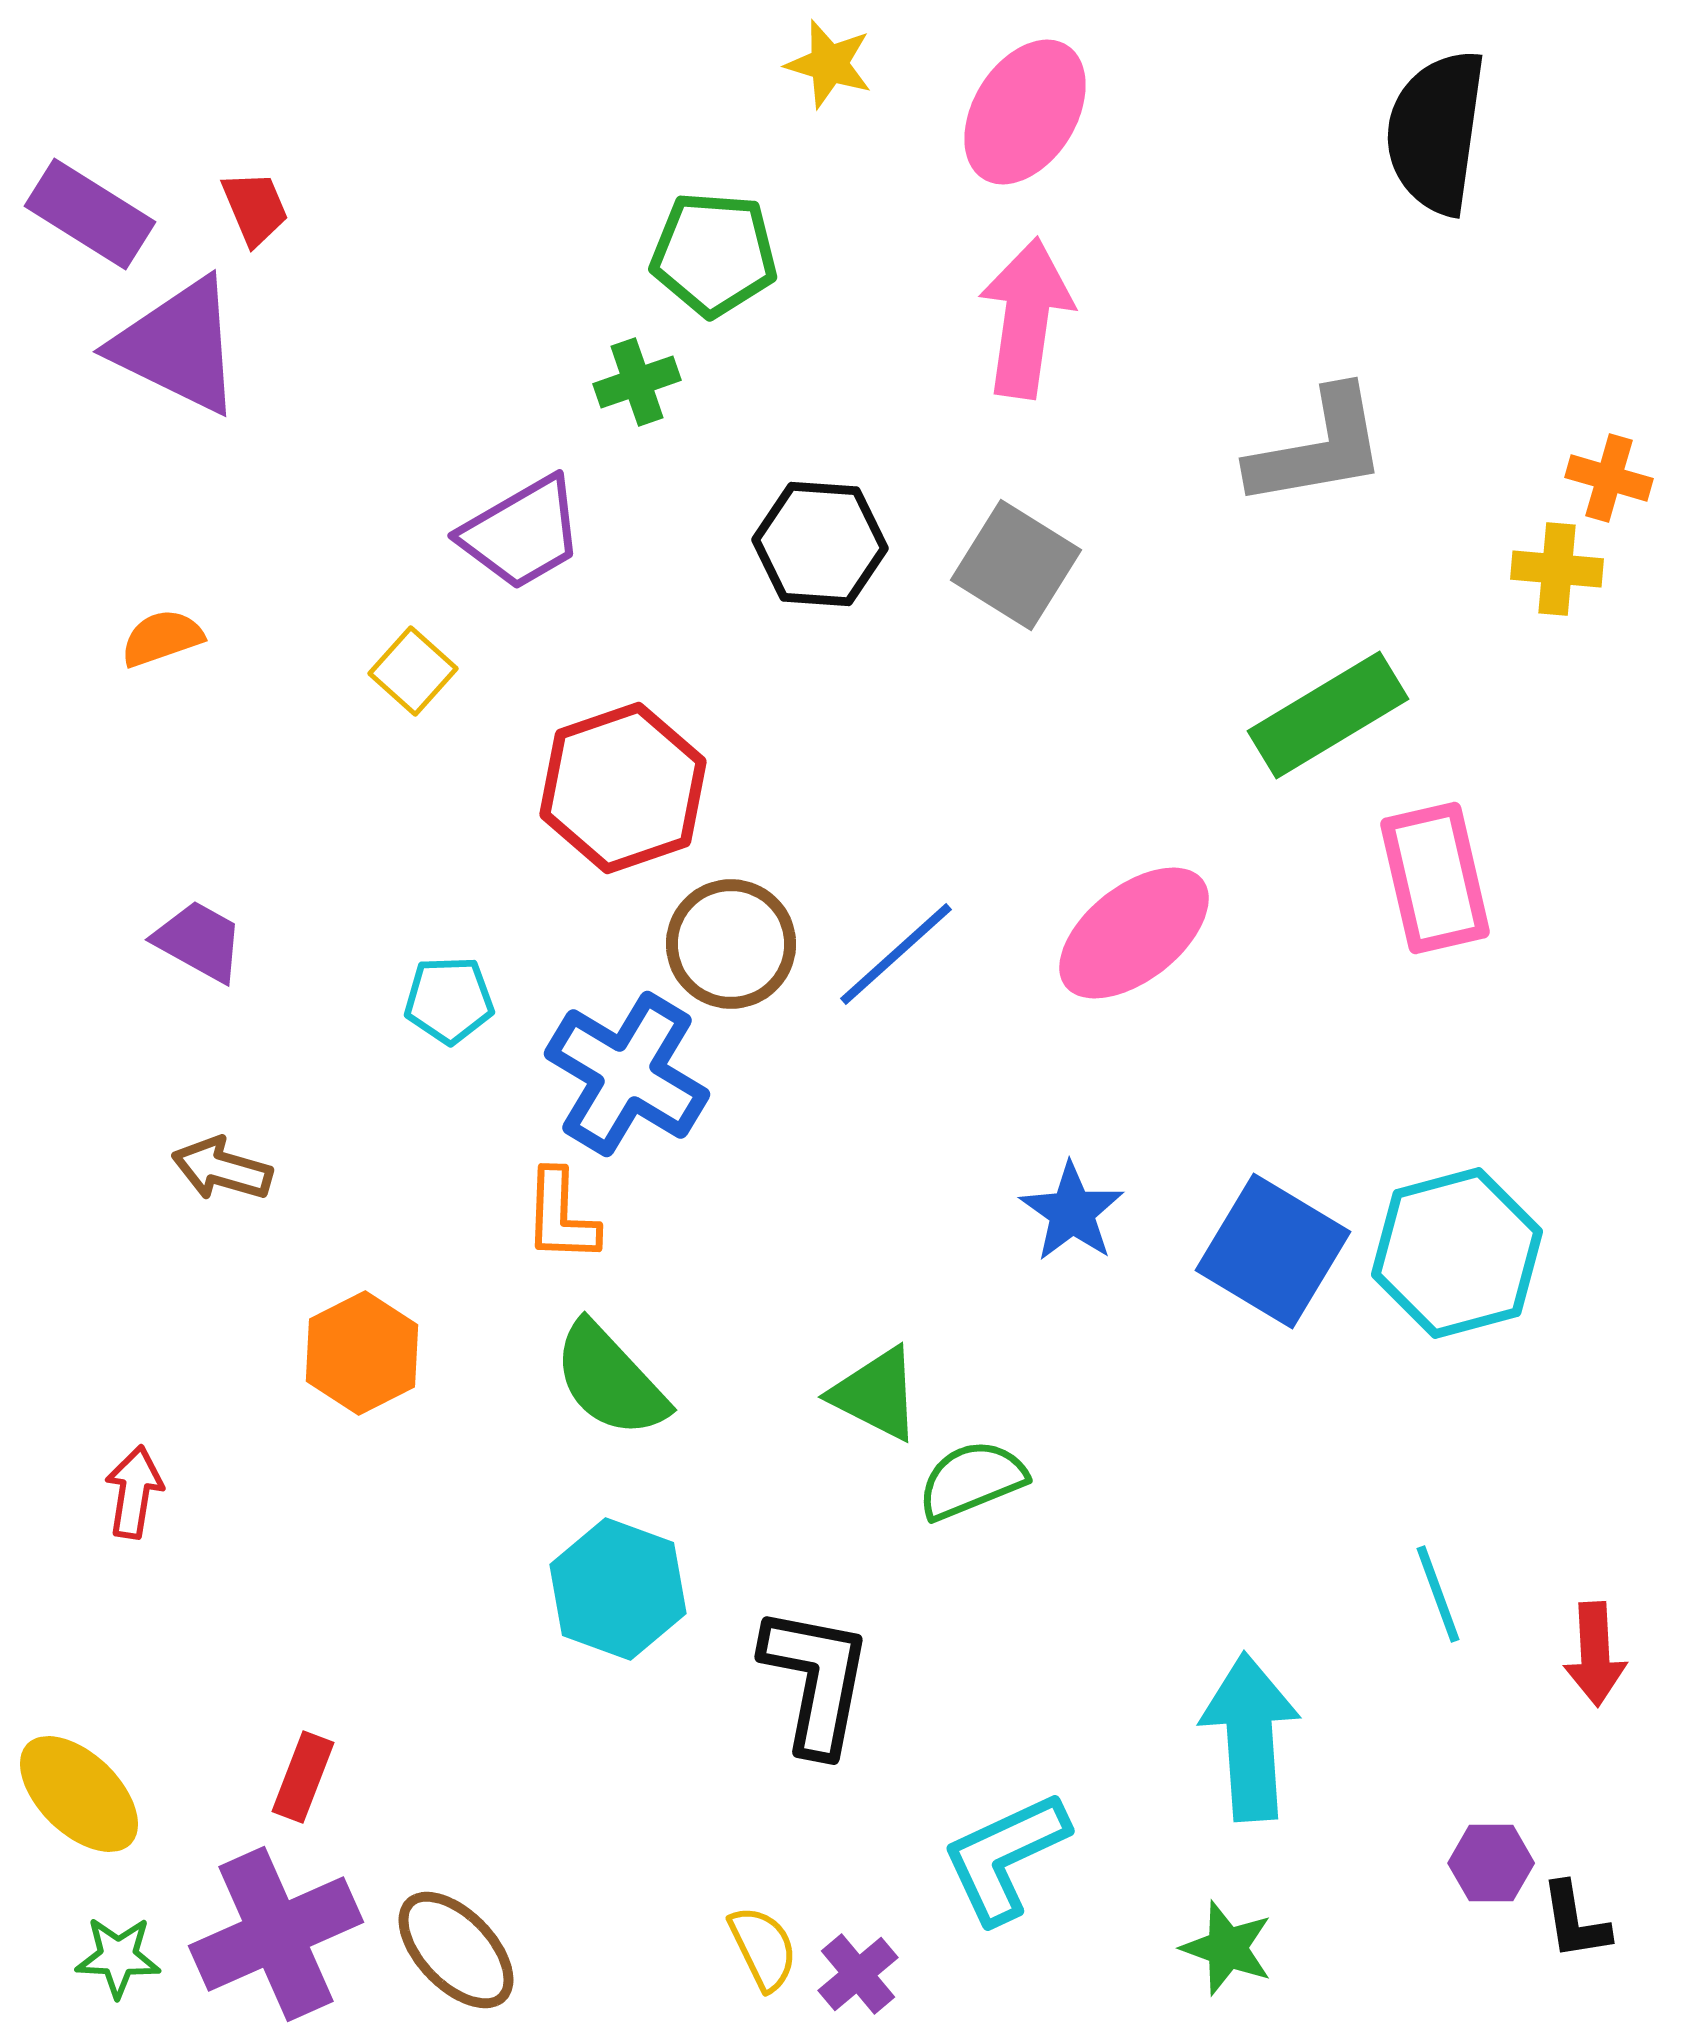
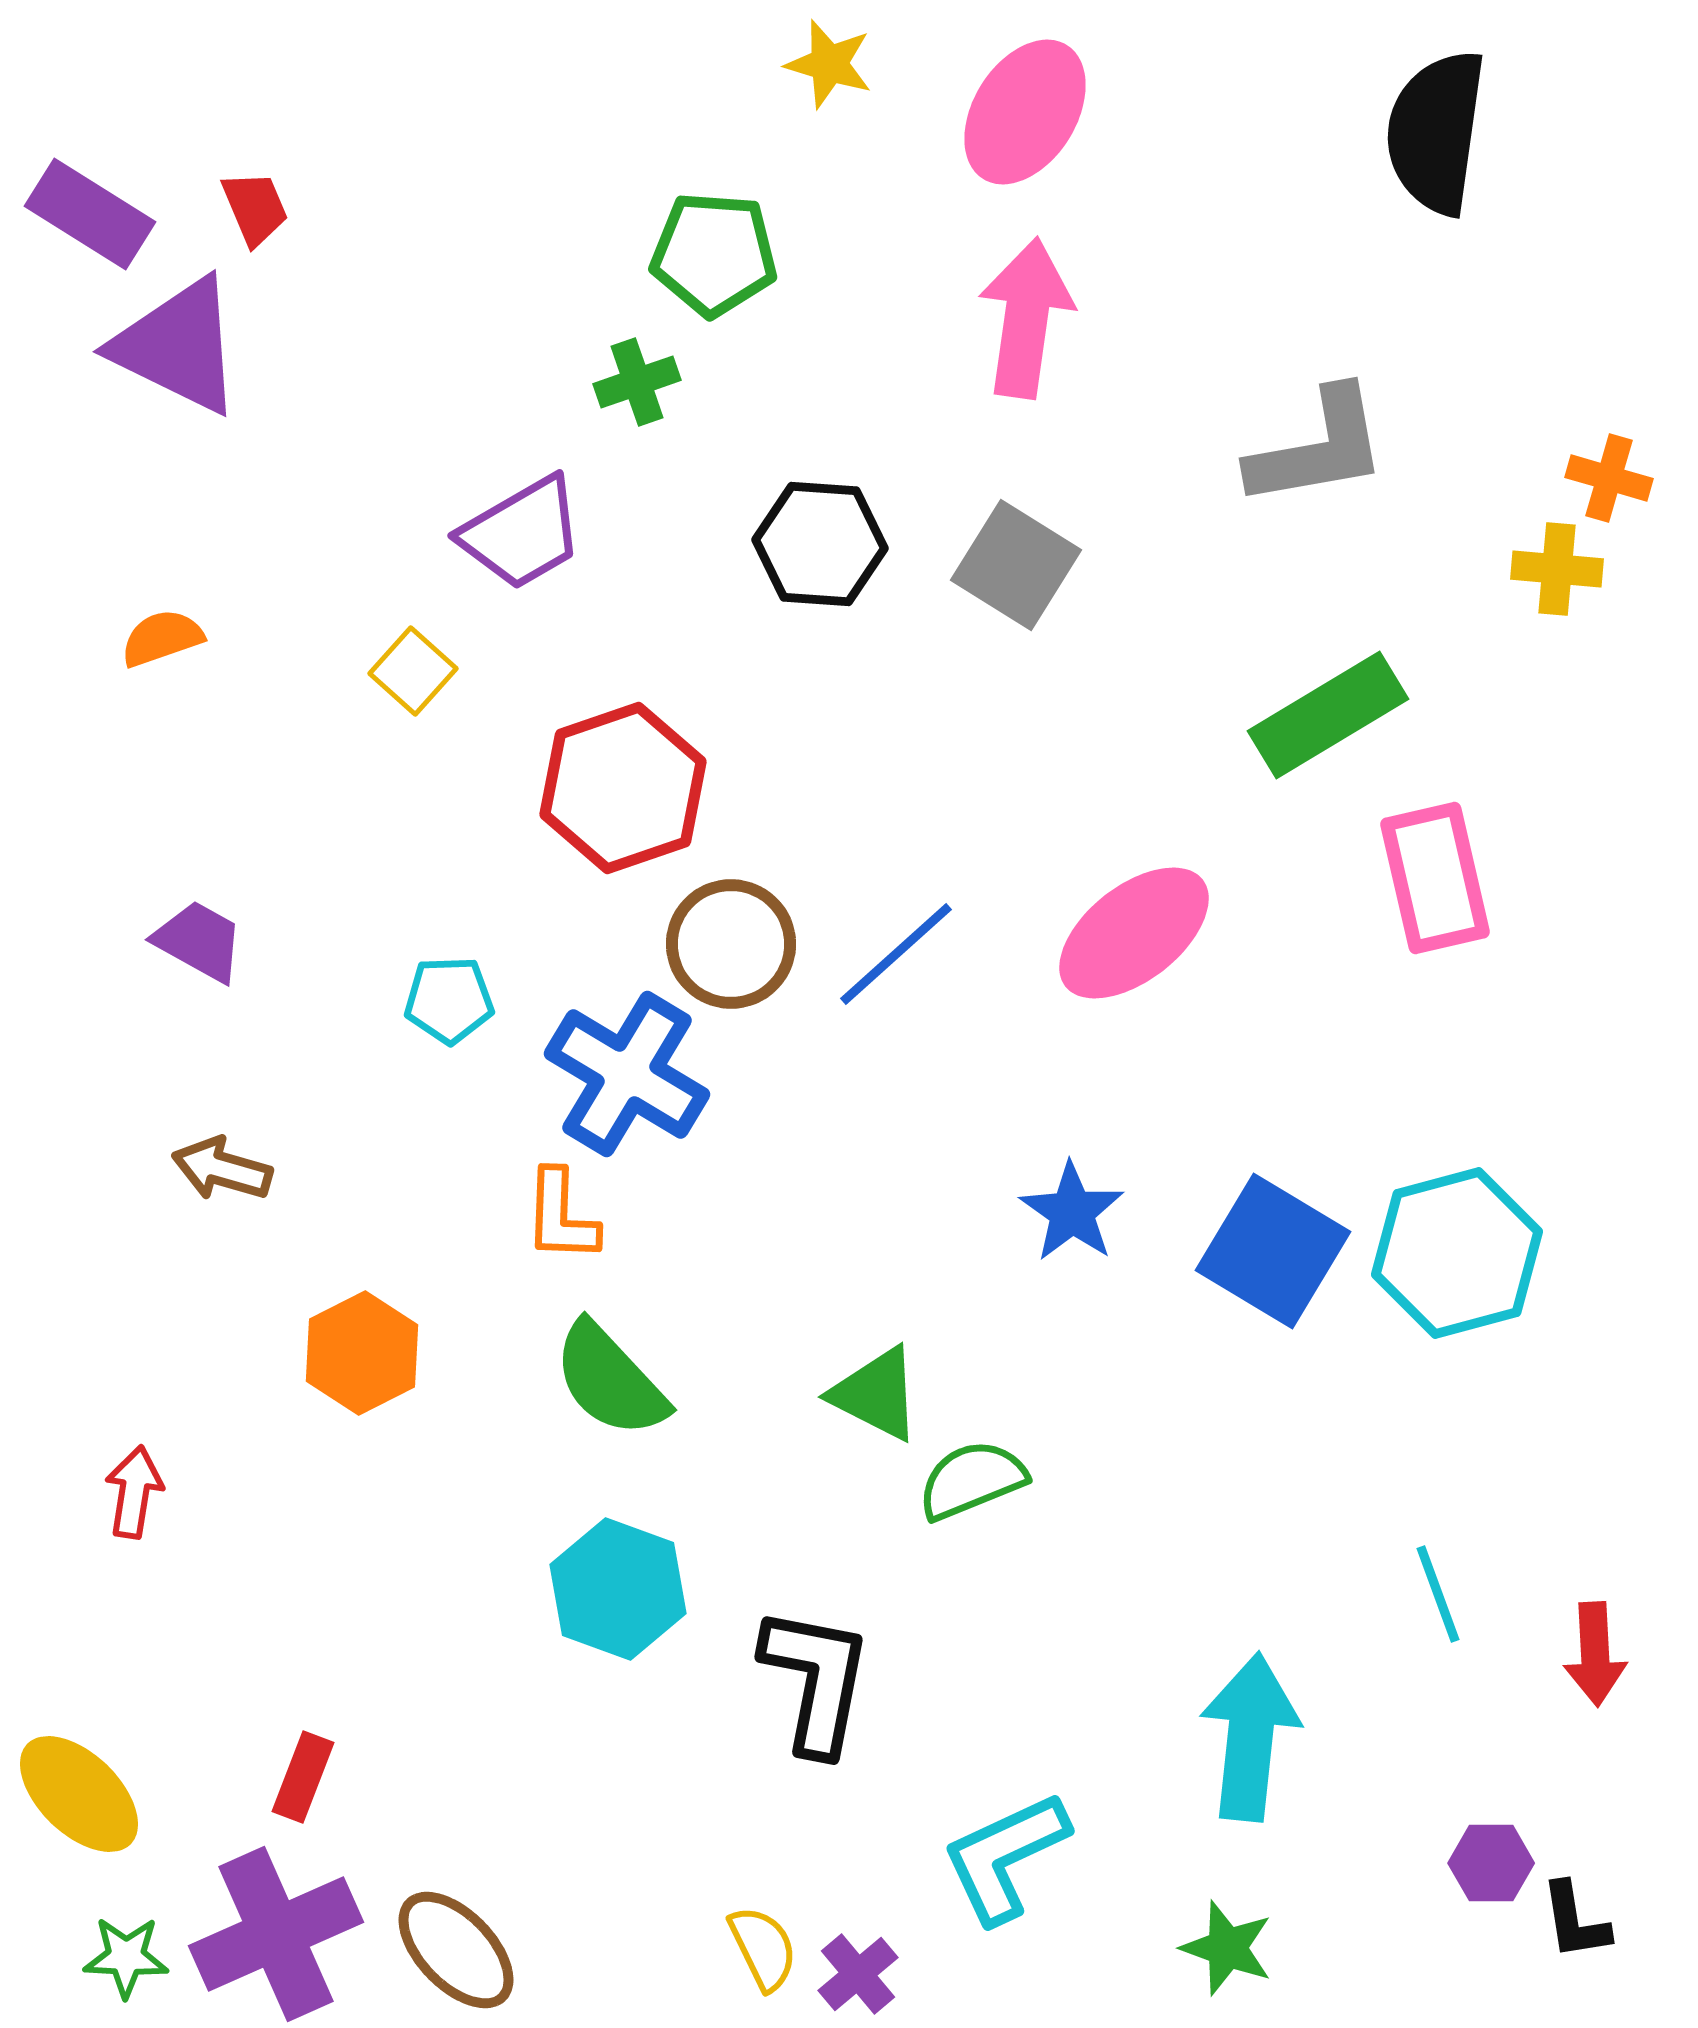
cyan arrow at (1250, 1737): rotated 10 degrees clockwise
green star at (118, 1957): moved 8 px right
